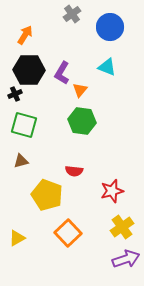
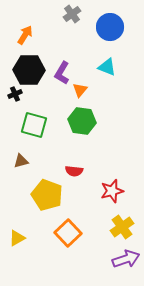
green square: moved 10 px right
